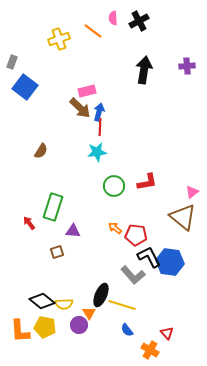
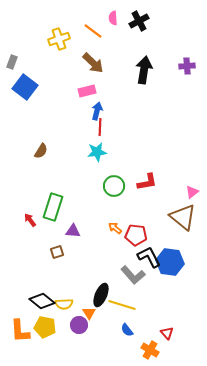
brown arrow: moved 13 px right, 45 px up
blue arrow: moved 2 px left, 1 px up
red arrow: moved 1 px right, 3 px up
